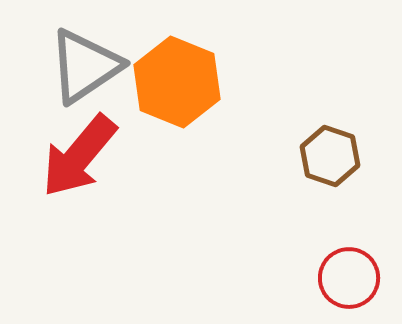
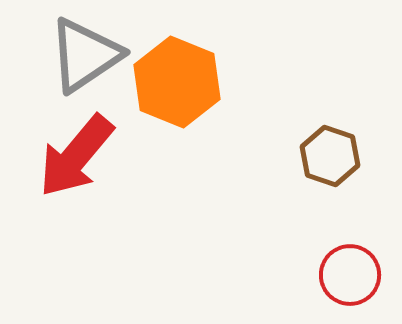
gray triangle: moved 11 px up
red arrow: moved 3 px left
red circle: moved 1 px right, 3 px up
